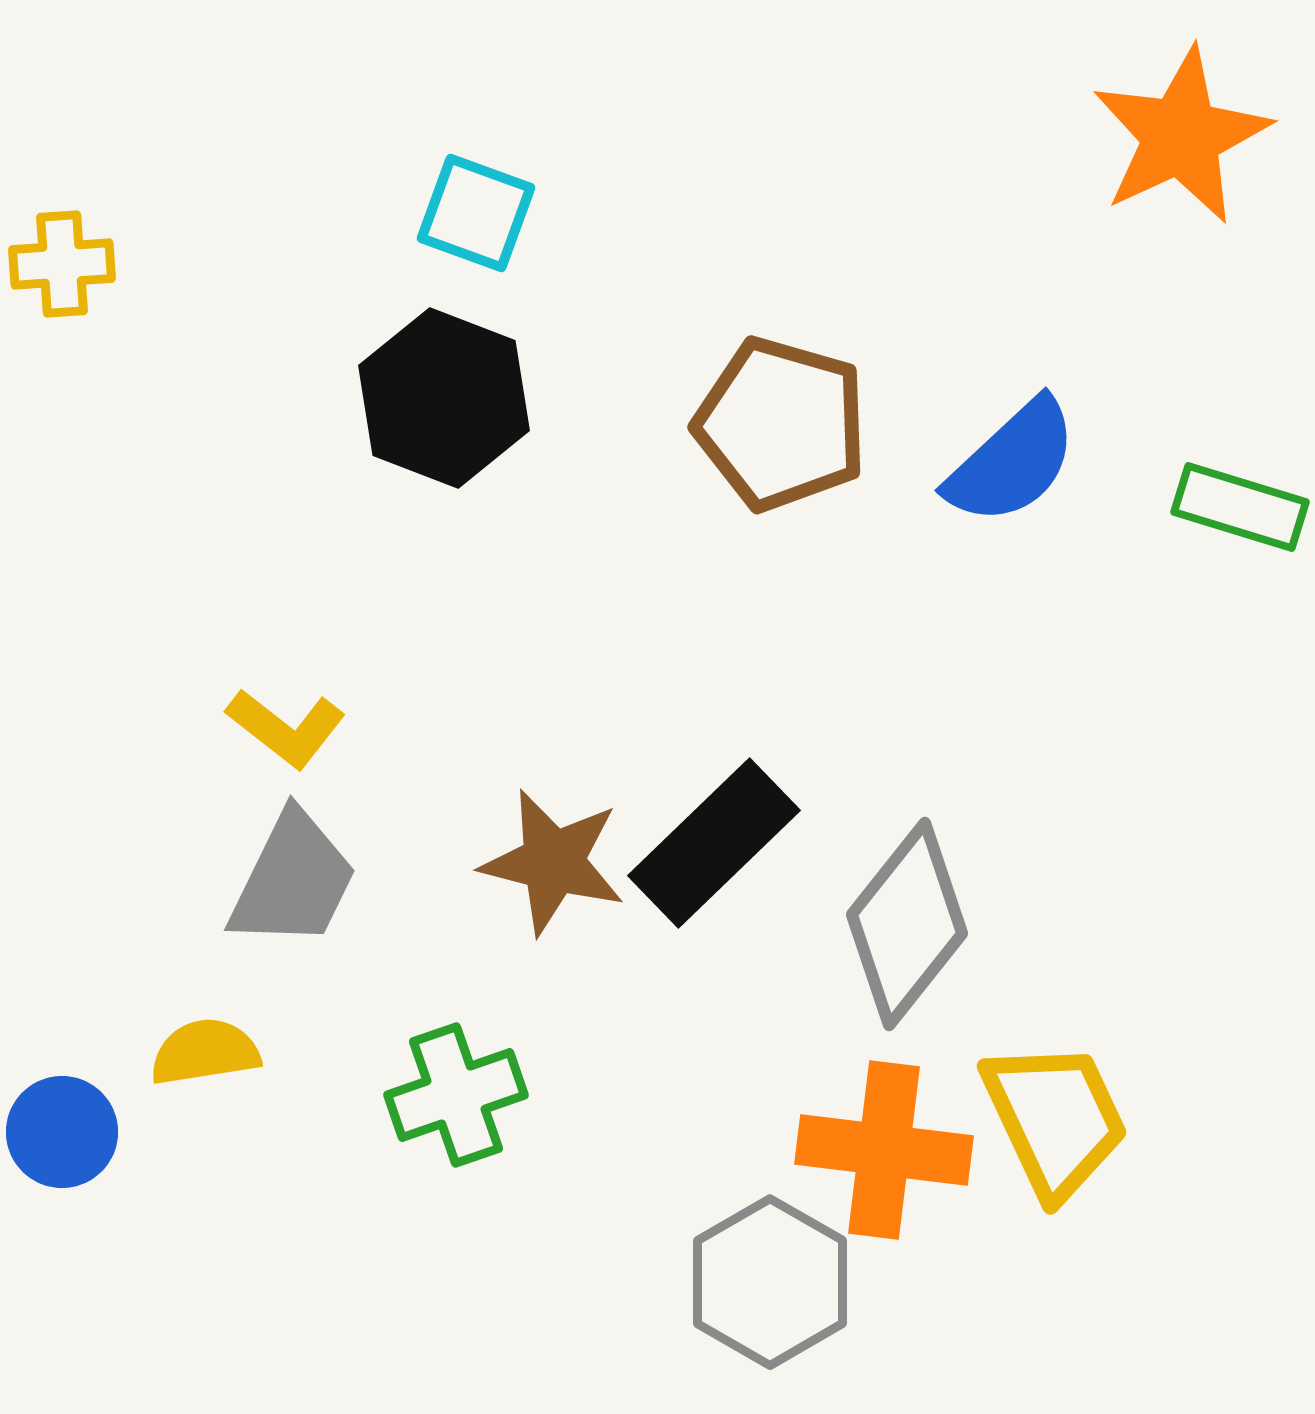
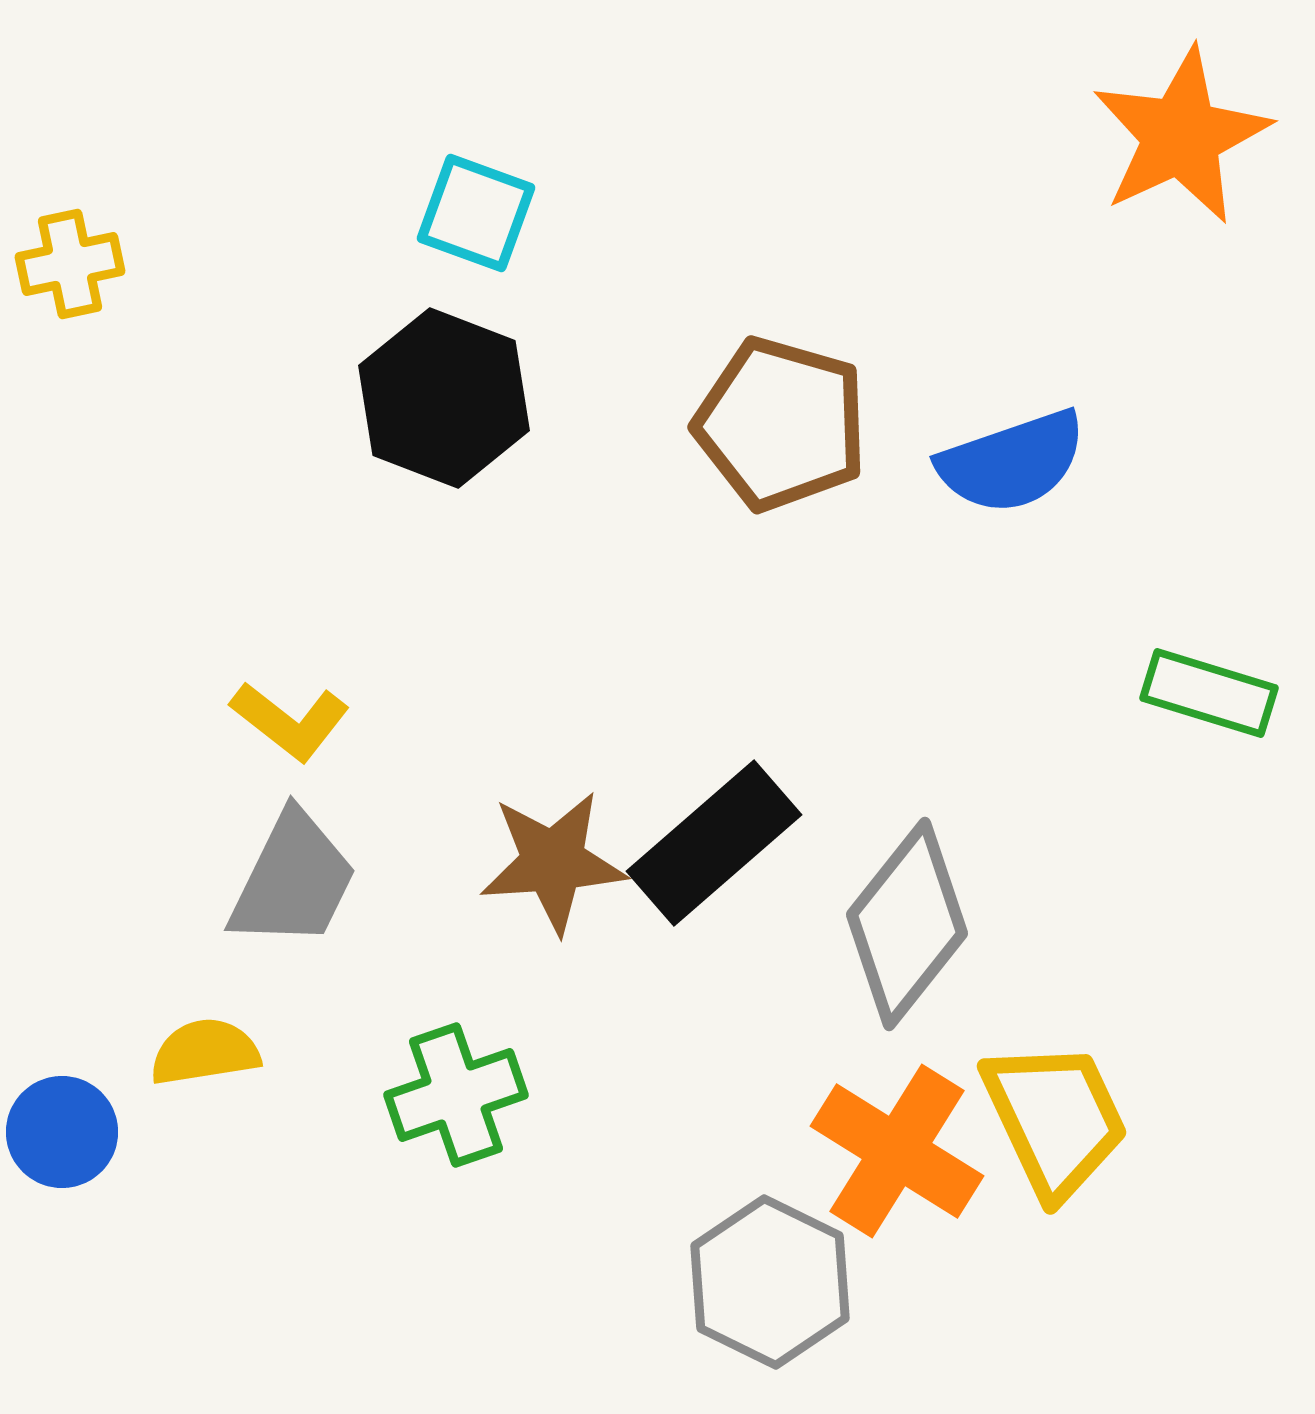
yellow cross: moved 8 px right; rotated 8 degrees counterclockwise
blue semicircle: rotated 24 degrees clockwise
green rectangle: moved 31 px left, 186 px down
yellow L-shape: moved 4 px right, 7 px up
black rectangle: rotated 3 degrees clockwise
brown star: rotated 18 degrees counterclockwise
orange cross: moved 13 px right, 1 px down; rotated 25 degrees clockwise
gray hexagon: rotated 4 degrees counterclockwise
